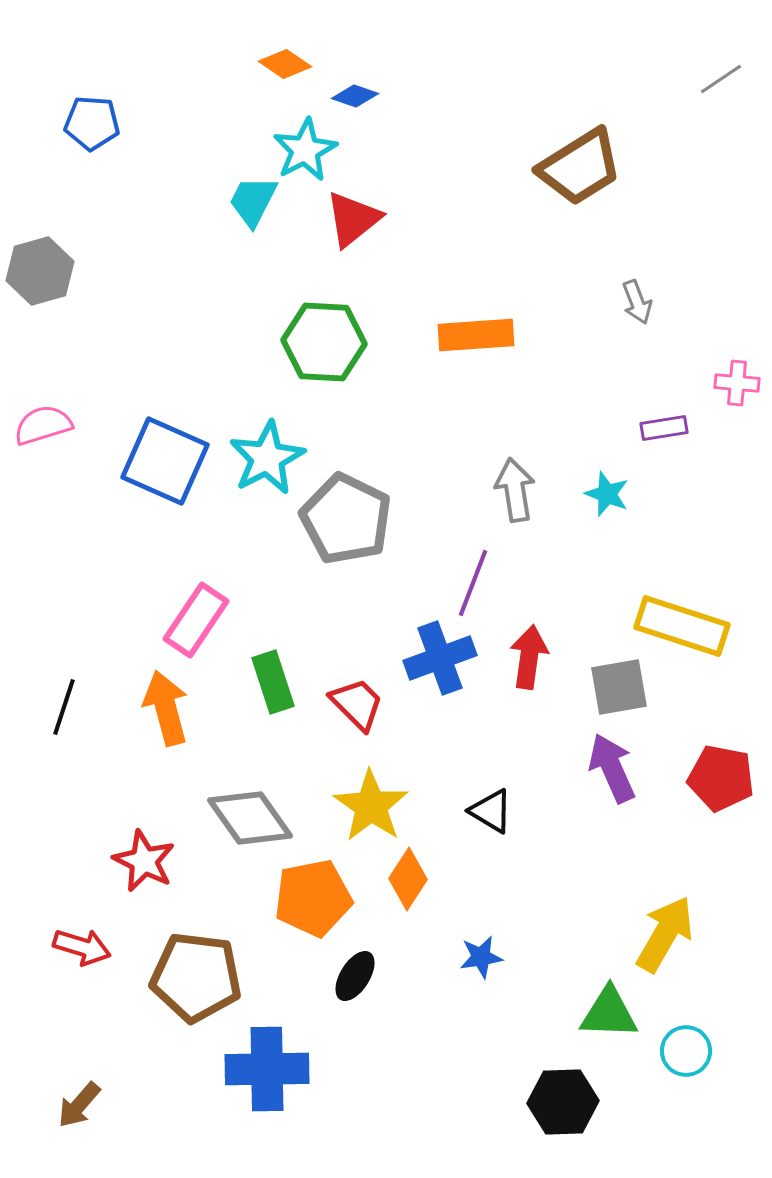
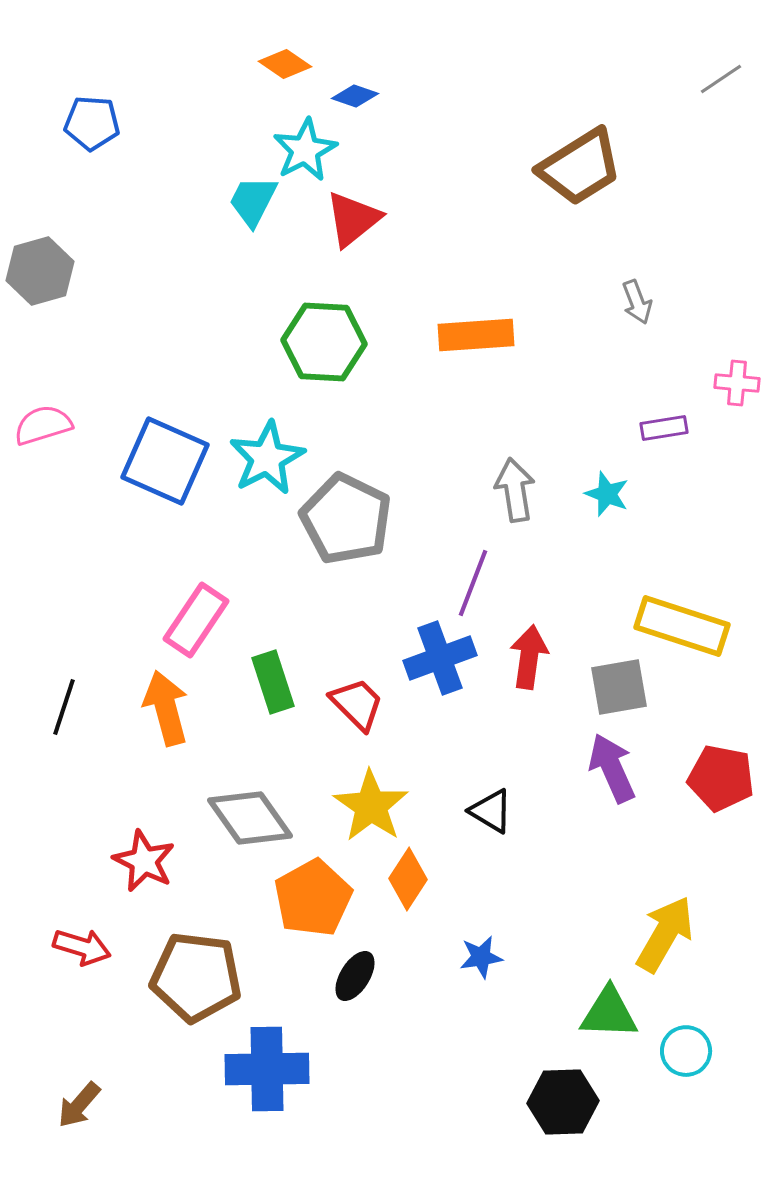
orange pentagon at (313, 898): rotated 18 degrees counterclockwise
